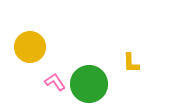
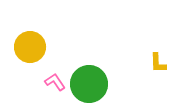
yellow L-shape: moved 27 px right
